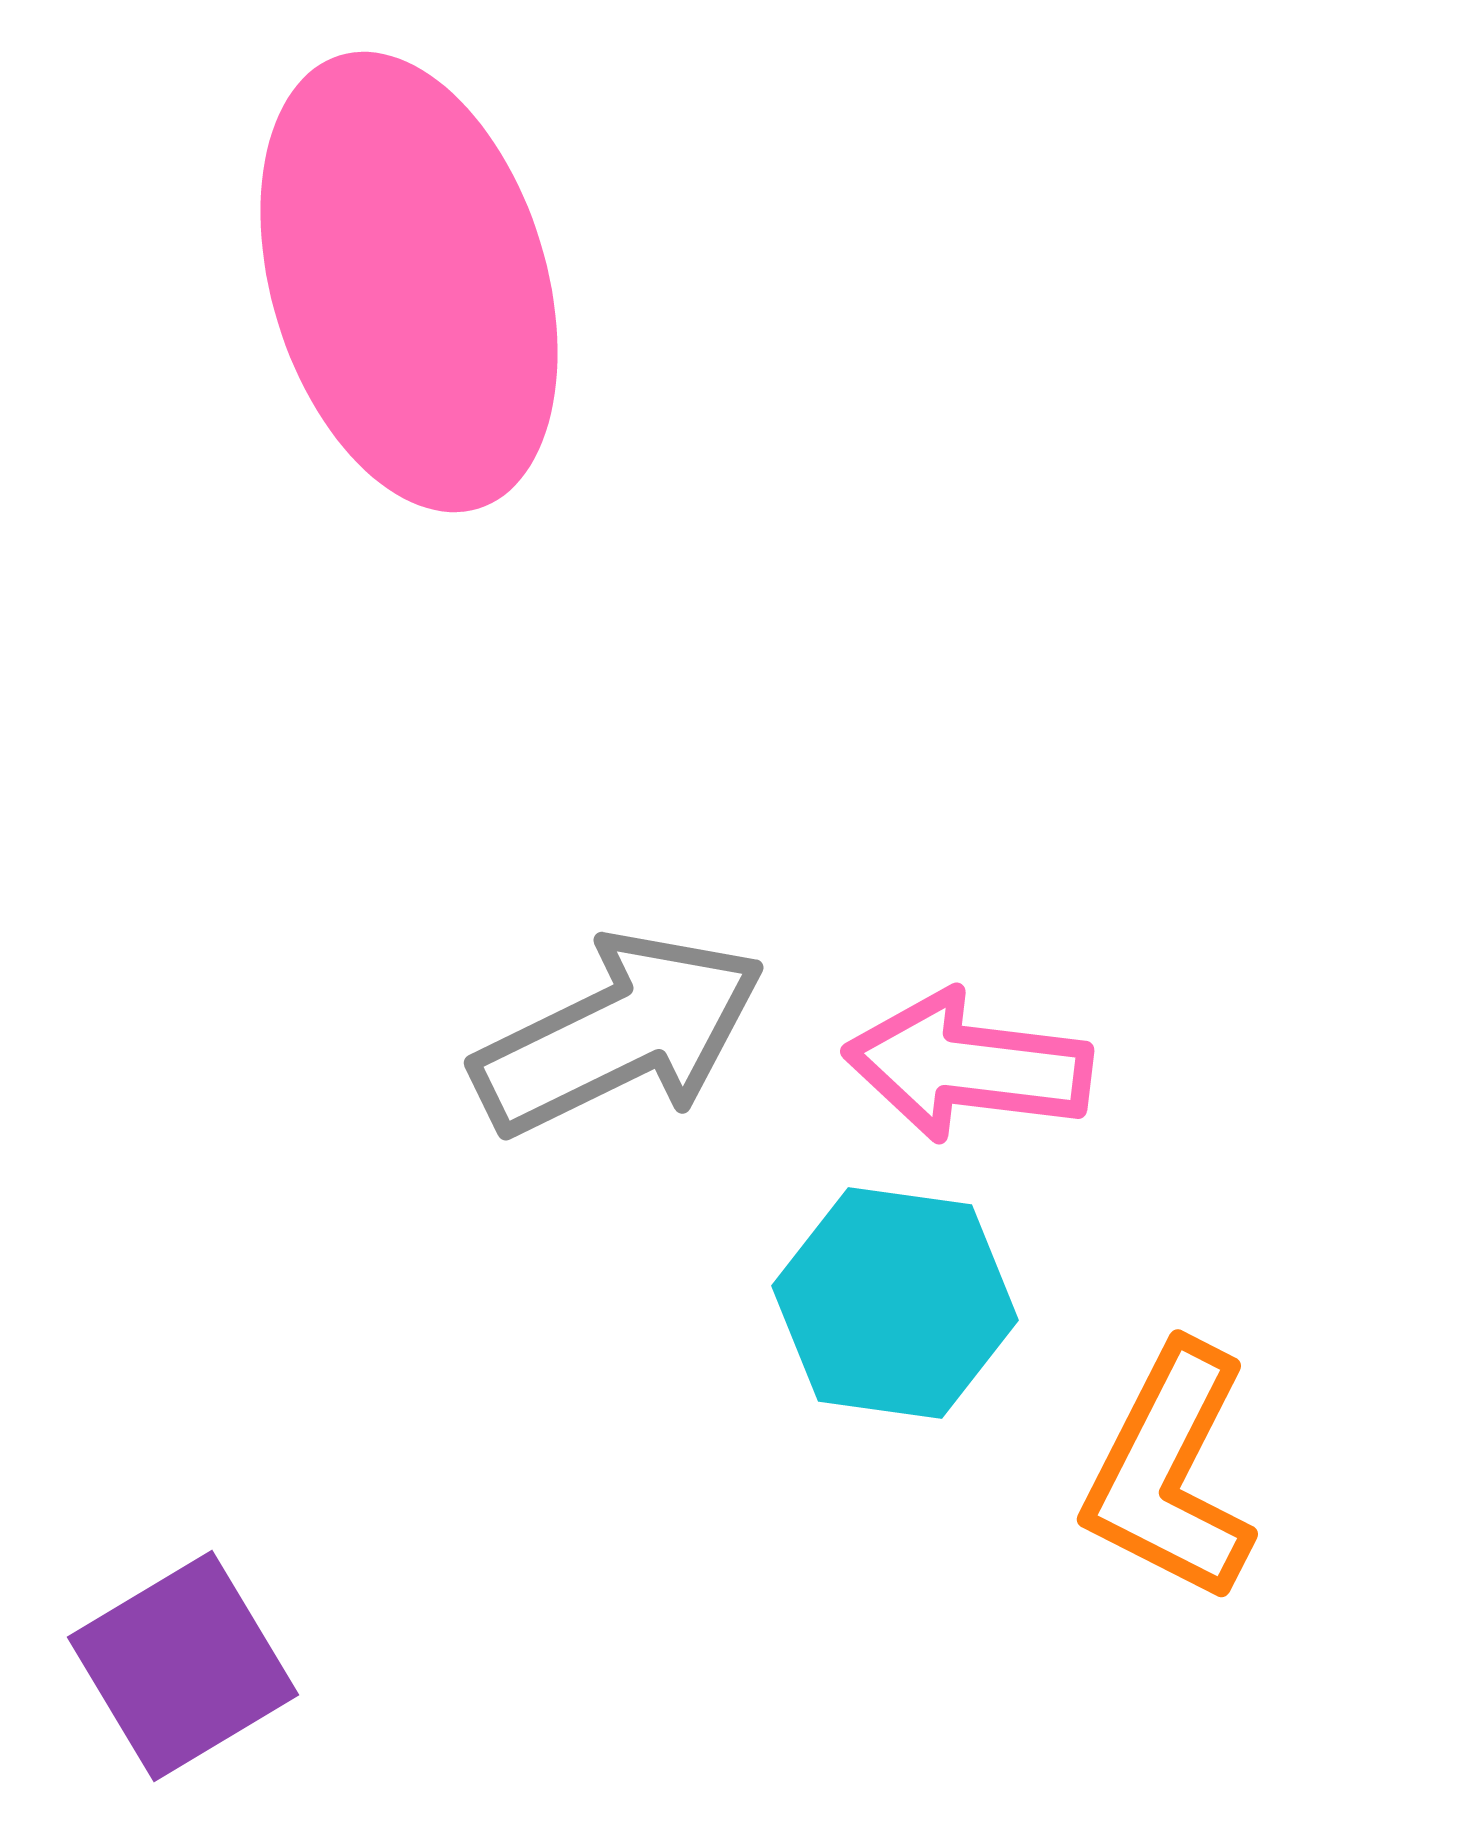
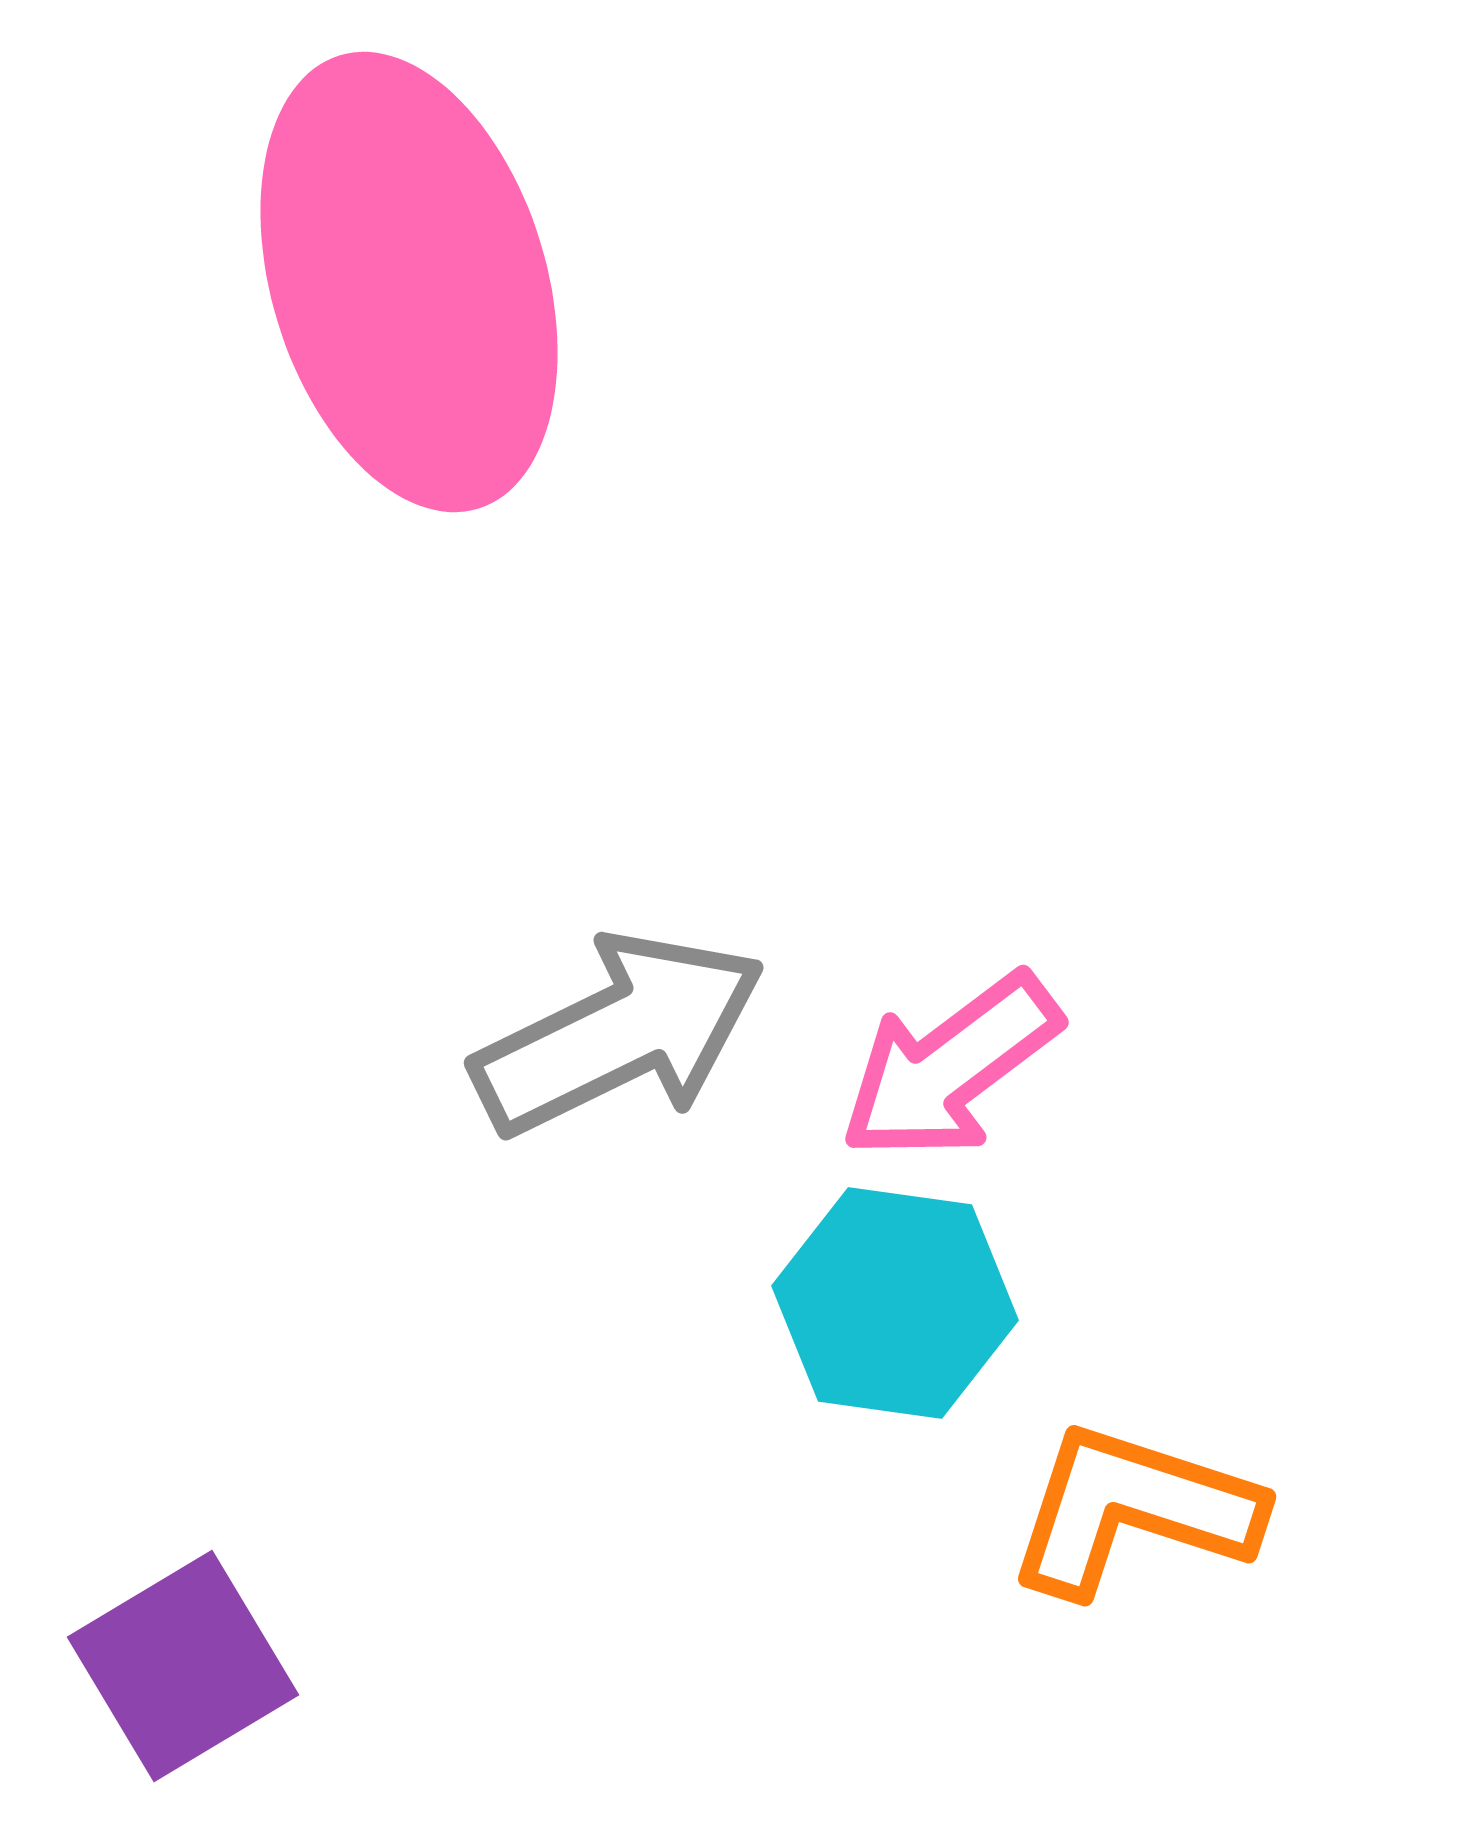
pink arrow: moved 18 px left, 1 px down; rotated 44 degrees counterclockwise
orange L-shape: moved 37 px left, 37 px down; rotated 81 degrees clockwise
